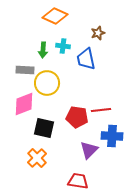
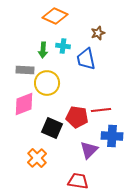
black square: moved 8 px right; rotated 10 degrees clockwise
